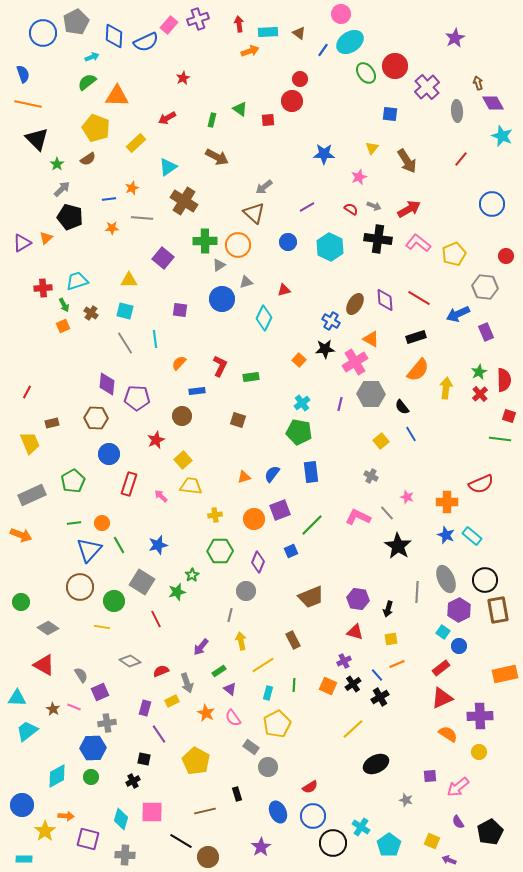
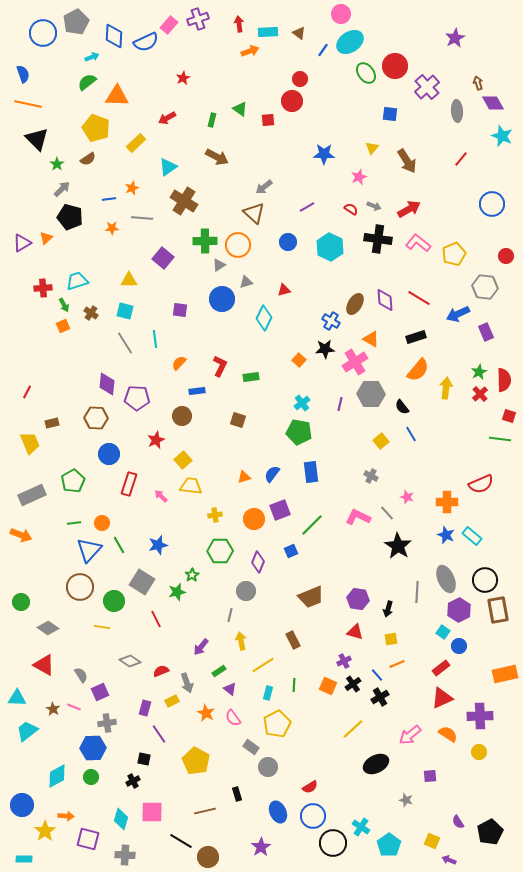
pink arrow at (458, 787): moved 48 px left, 52 px up
